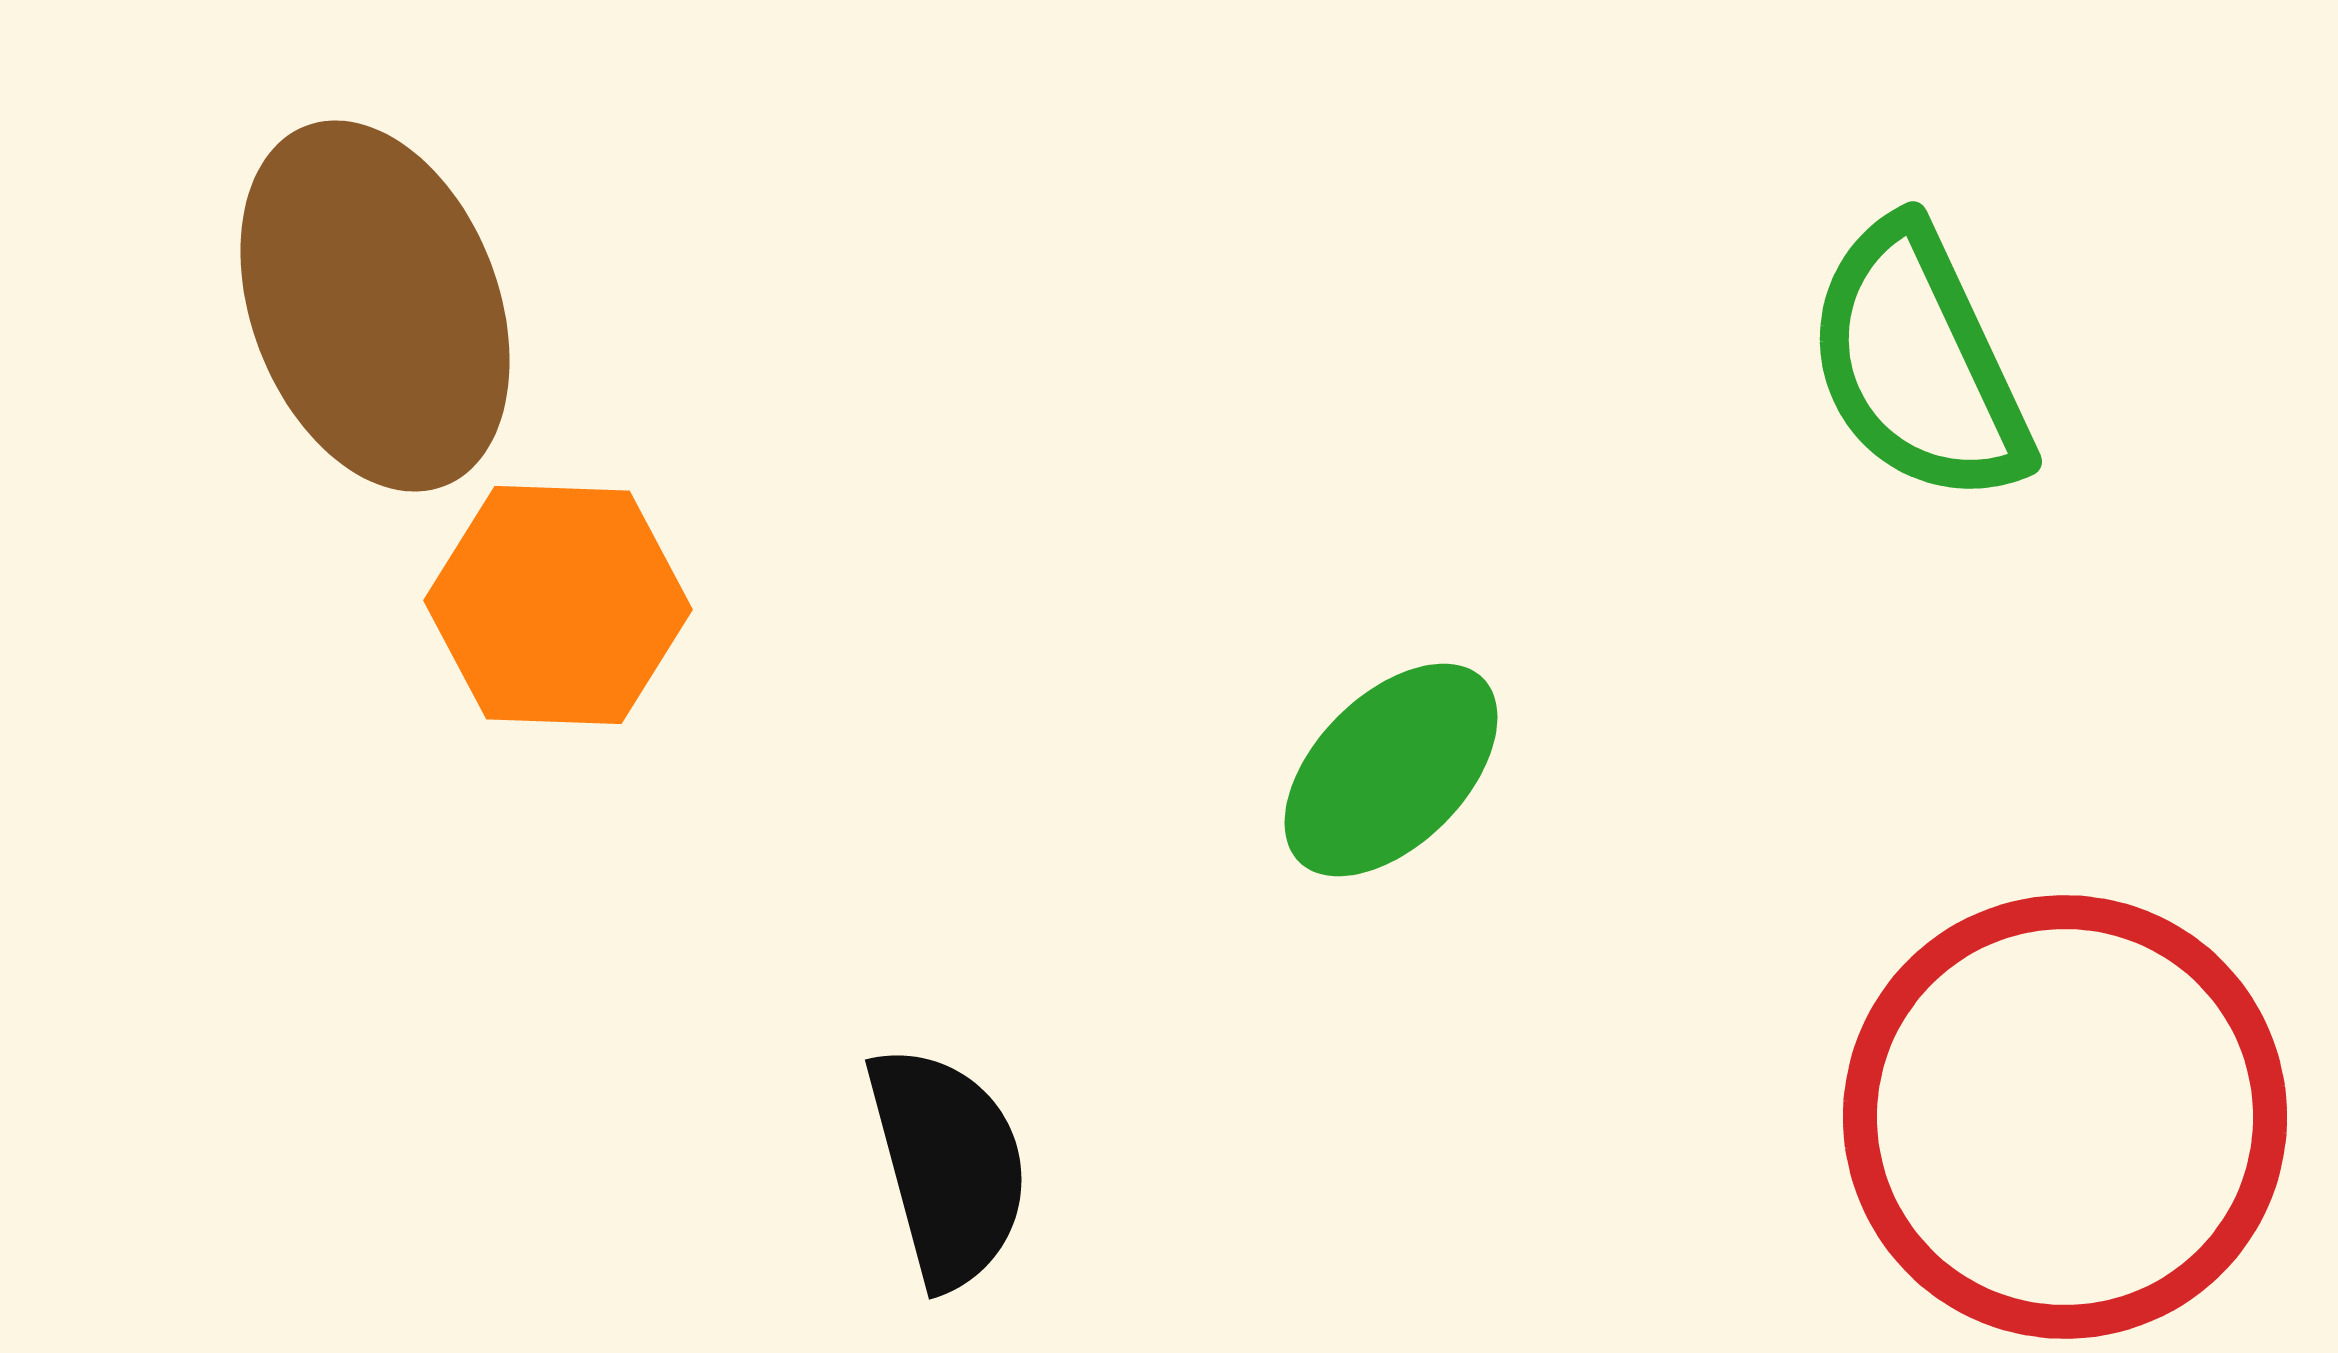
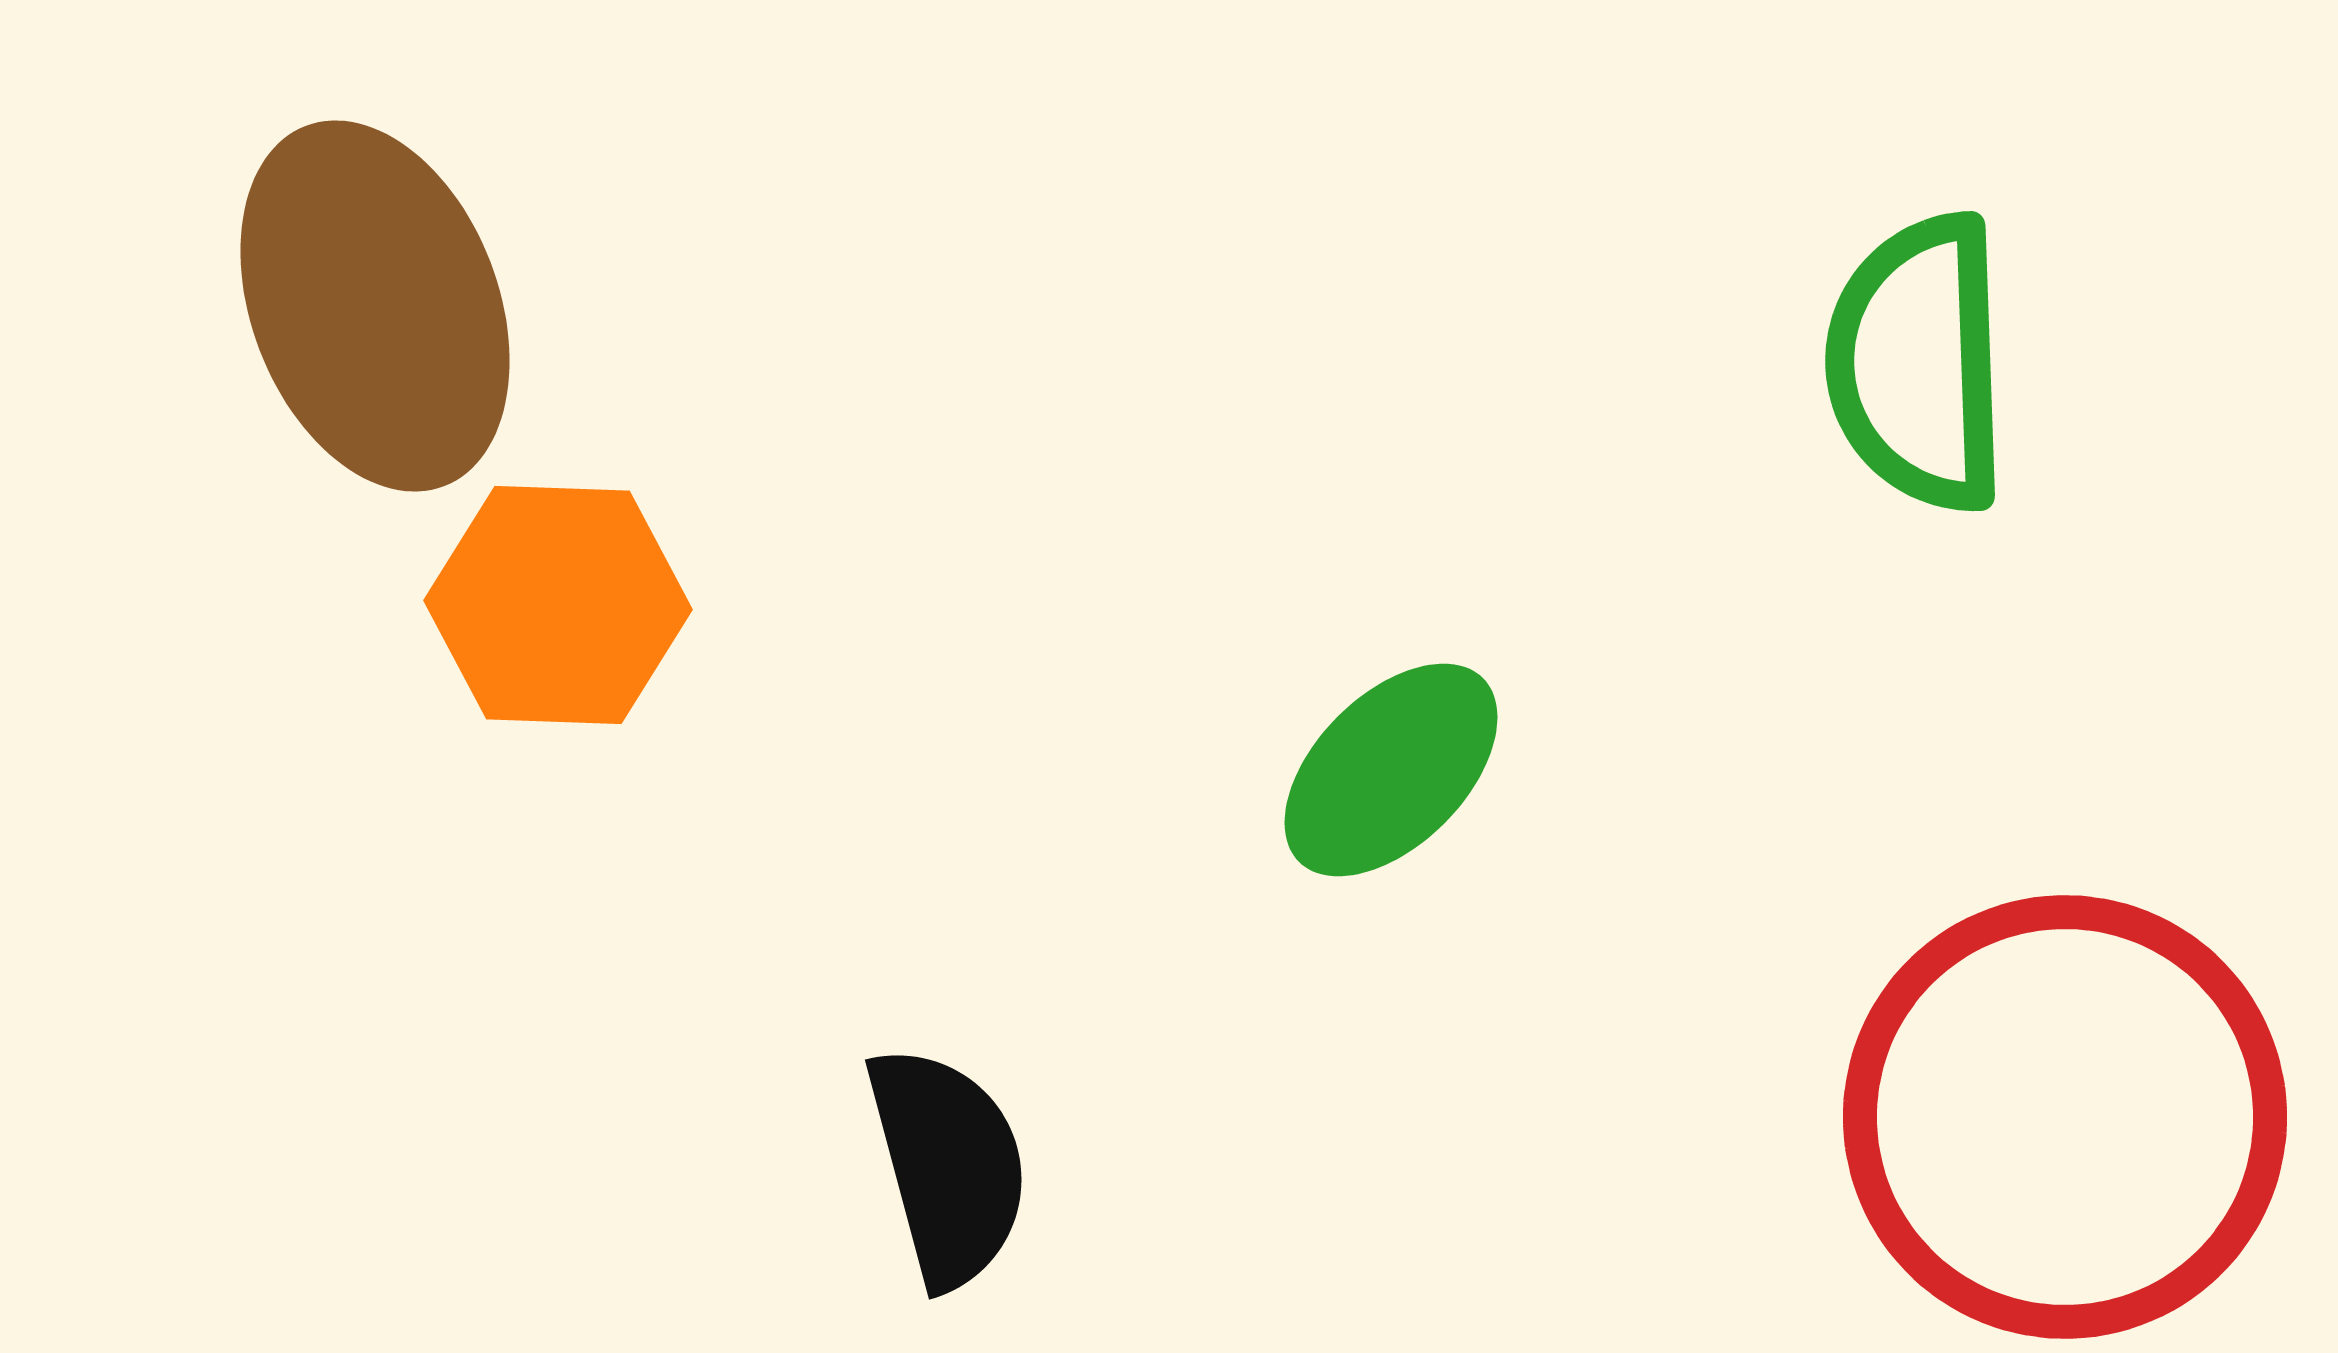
green semicircle: rotated 23 degrees clockwise
